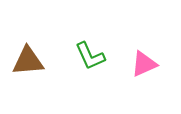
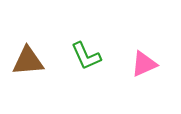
green L-shape: moved 4 px left
